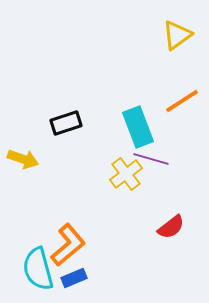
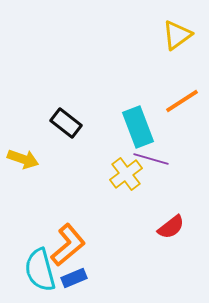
black rectangle: rotated 56 degrees clockwise
cyan semicircle: moved 2 px right, 1 px down
